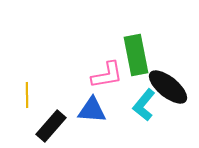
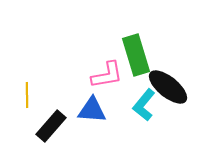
green rectangle: rotated 6 degrees counterclockwise
